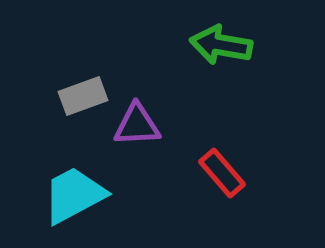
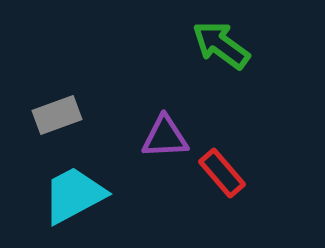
green arrow: rotated 26 degrees clockwise
gray rectangle: moved 26 px left, 19 px down
purple triangle: moved 28 px right, 12 px down
